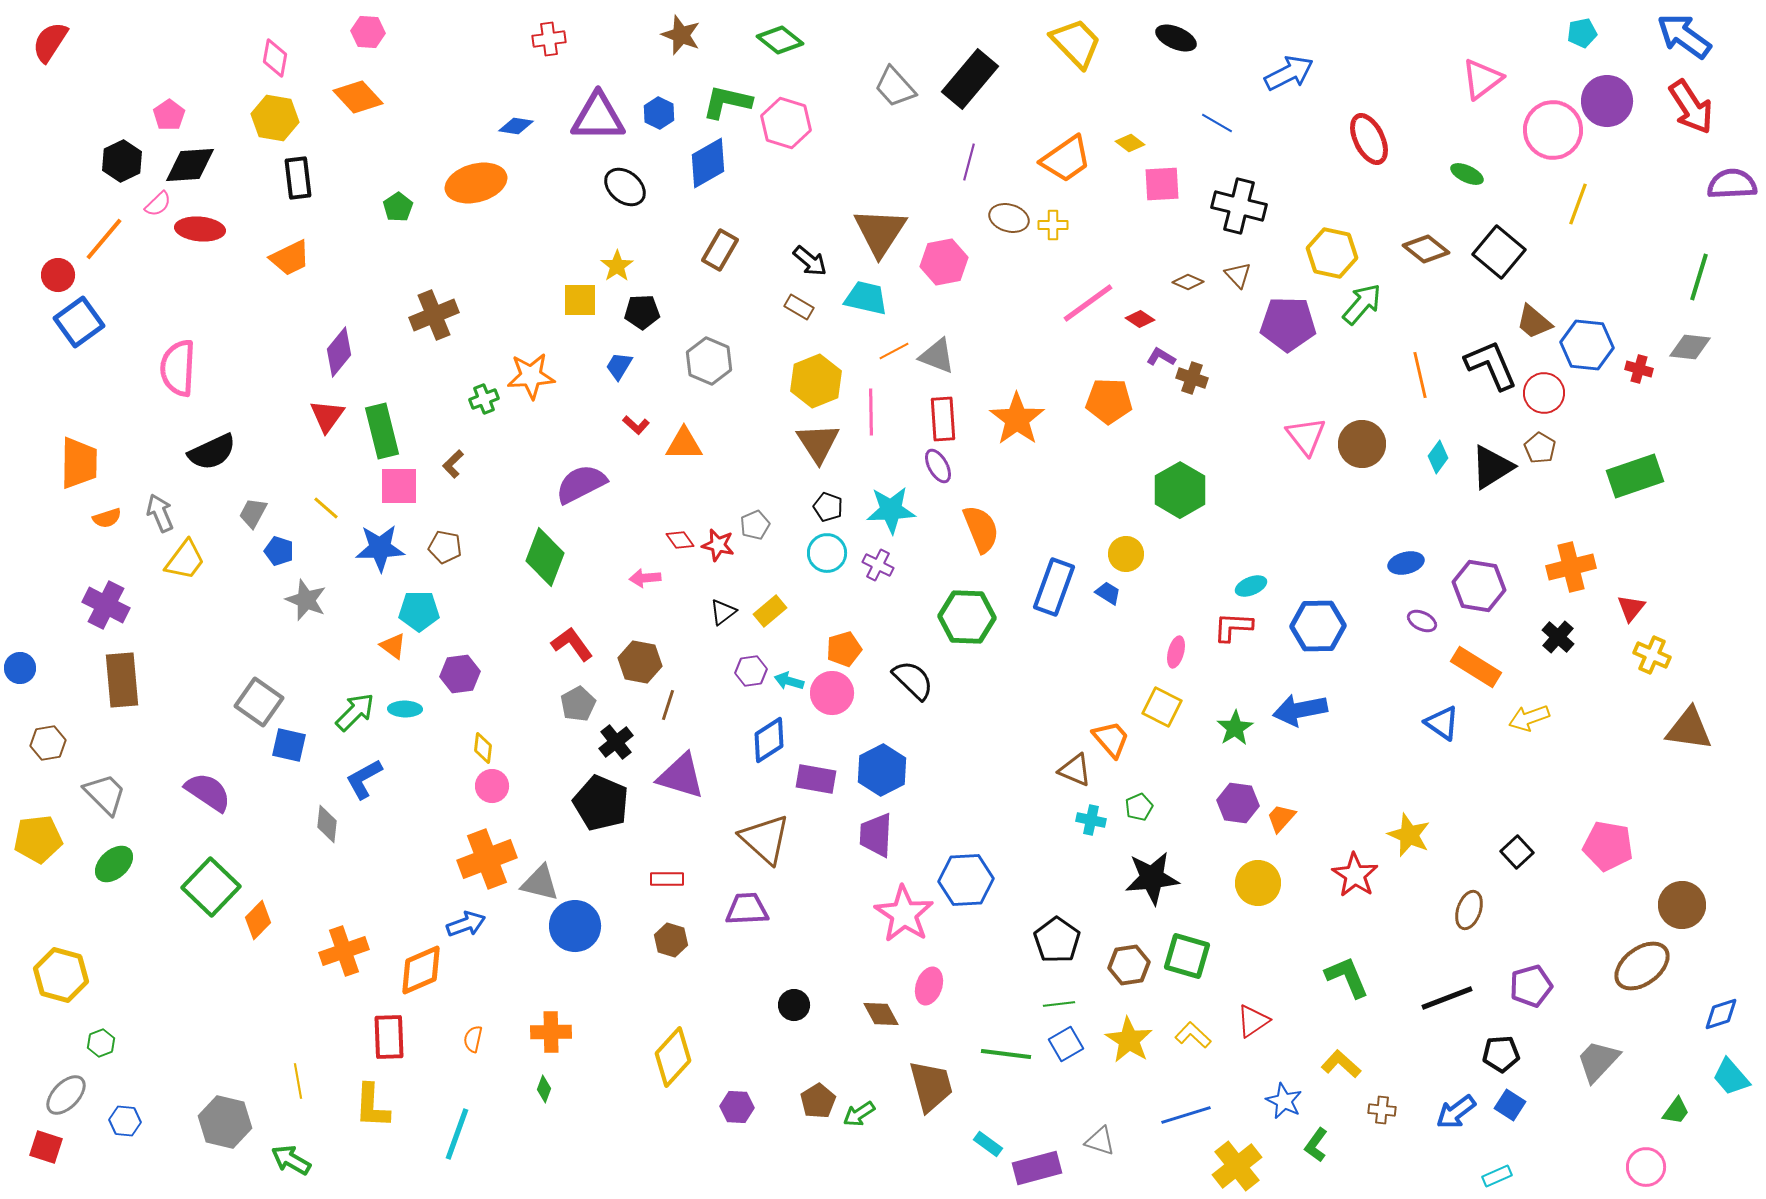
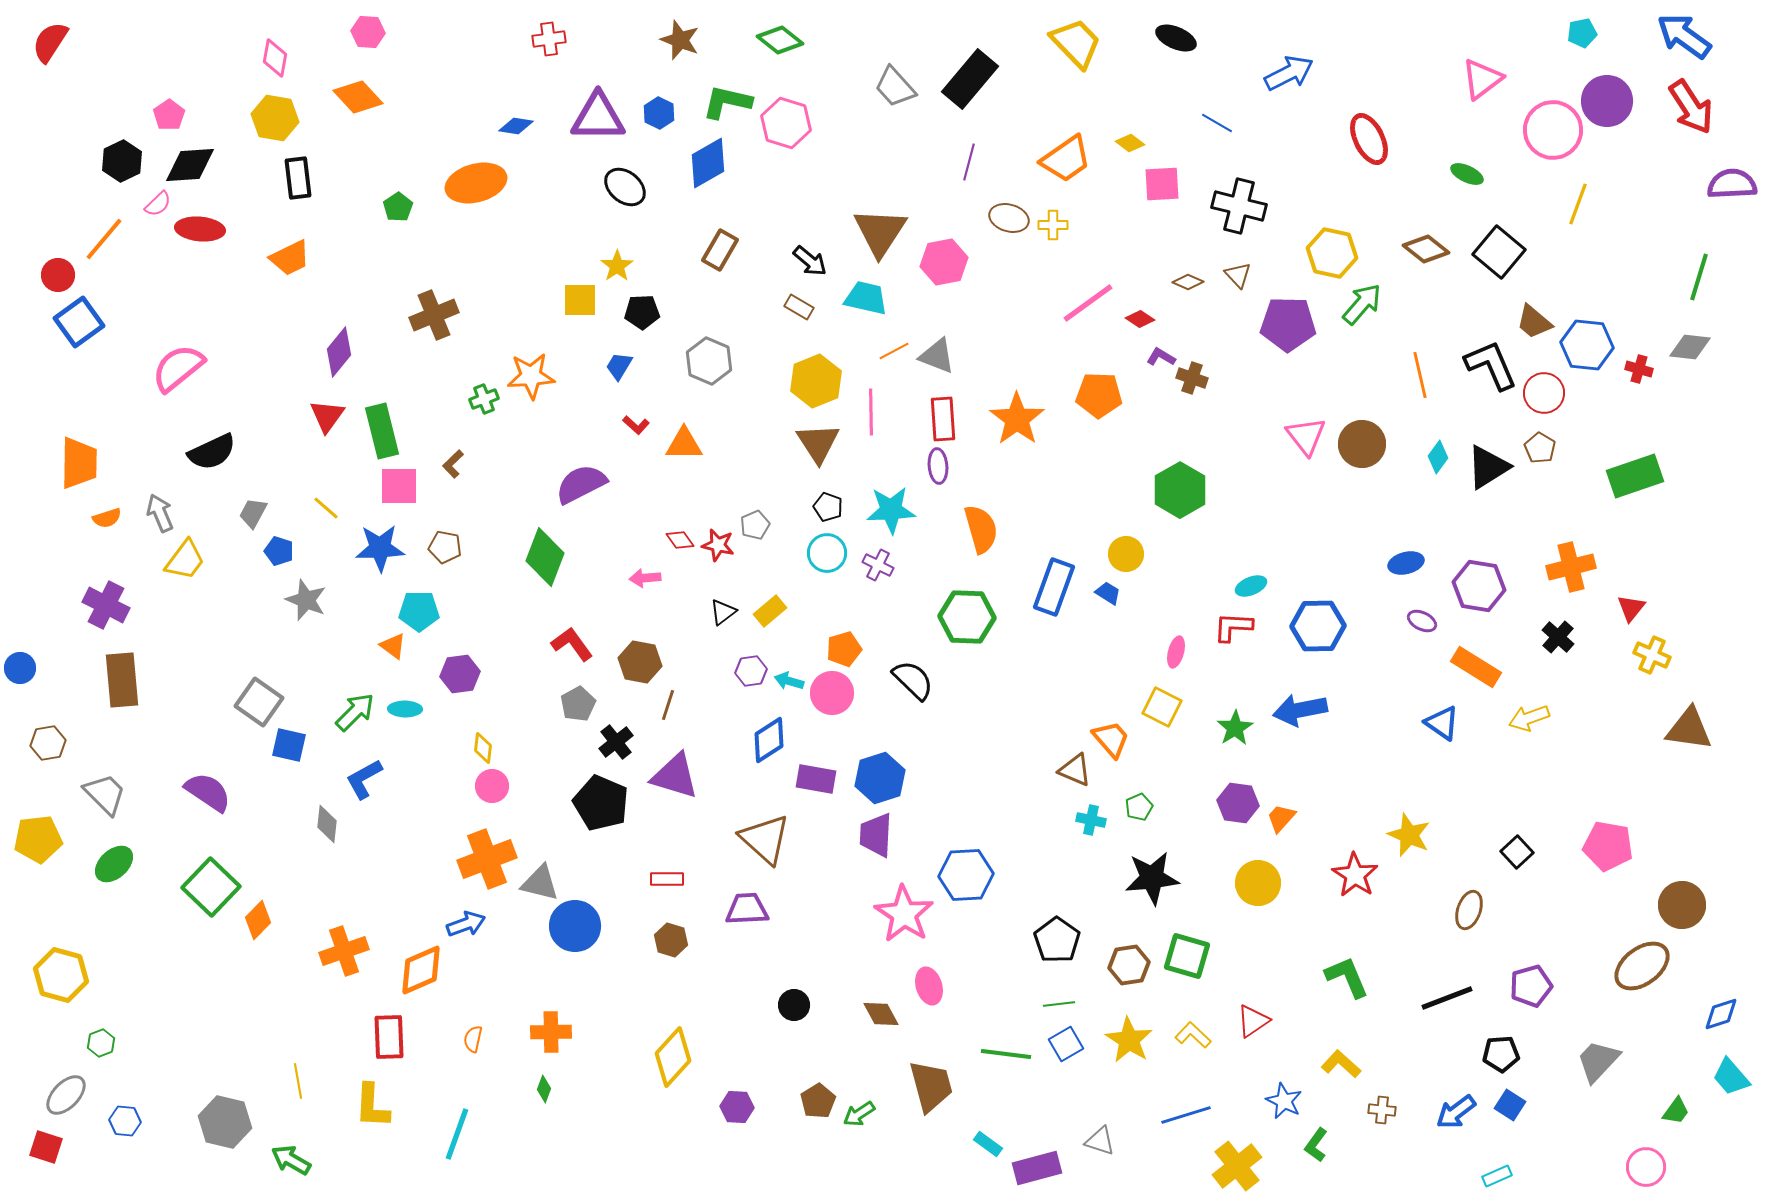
brown star at (681, 35): moved 1 px left, 5 px down
pink semicircle at (178, 368): rotated 48 degrees clockwise
orange pentagon at (1109, 401): moved 10 px left, 6 px up
purple ellipse at (938, 466): rotated 24 degrees clockwise
black triangle at (1492, 467): moved 4 px left
orange semicircle at (981, 529): rotated 6 degrees clockwise
blue hexagon at (882, 770): moved 2 px left, 8 px down; rotated 9 degrees clockwise
purple triangle at (681, 776): moved 6 px left
blue hexagon at (966, 880): moved 5 px up
pink ellipse at (929, 986): rotated 36 degrees counterclockwise
